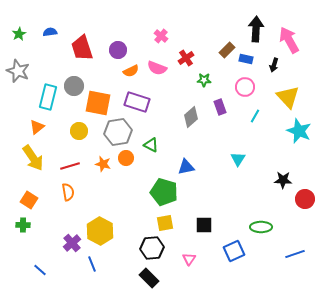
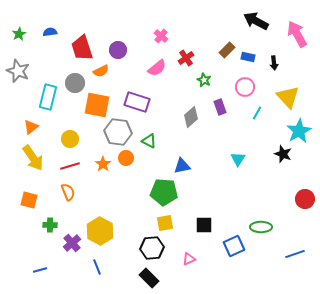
black arrow at (256, 29): moved 8 px up; rotated 65 degrees counterclockwise
pink arrow at (289, 40): moved 8 px right, 6 px up
blue rectangle at (246, 59): moved 2 px right, 2 px up
black arrow at (274, 65): moved 2 px up; rotated 24 degrees counterclockwise
pink semicircle at (157, 68): rotated 60 degrees counterclockwise
orange semicircle at (131, 71): moved 30 px left
green star at (204, 80): rotated 24 degrees clockwise
gray circle at (74, 86): moved 1 px right, 3 px up
orange square at (98, 103): moved 1 px left, 2 px down
cyan line at (255, 116): moved 2 px right, 3 px up
orange triangle at (37, 127): moved 6 px left
yellow circle at (79, 131): moved 9 px left, 8 px down
cyan star at (299, 131): rotated 20 degrees clockwise
gray hexagon at (118, 132): rotated 16 degrees clockwise
green triangle at (151, 145): moved 2 px left, 4 px up
orange star at (103, 164): rotated 21 degrees clockwise
blue triangle at (186, 167): moved 4 px left, 1 px up
black star at (283, 180): moved 26 px up; rotated 18 degrees clockwise
orange semicircle at (68, 192): rotated 12 degrees counterclockwise
green pentagon at (164, 192): rotated 12 degrees counterclockwise
orange square at (29, 200): rotated 18 degrees counterclockwise
green cross at (23, 225): moved 27 px right
blue square at (234, 251): moved 5 px up
pink triangle at (189, 259): rotated 32 degrees clockwise
blue line at (92, 264): moved 5 px right, 3 px down
blue line at (40, 270): rotated 56 degrees counterclockwise
